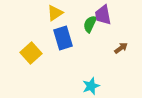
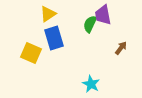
yellow triangle: moved 7 px left, 1 px down
blue rectangle: moved 9 px left
brown arrow: rotated 16 degrees counterclockwise
yellow square: rotated 25 degrees counterclockwise
cyan star: moved 2 px up; rotated 24 degrees counterclockwise
